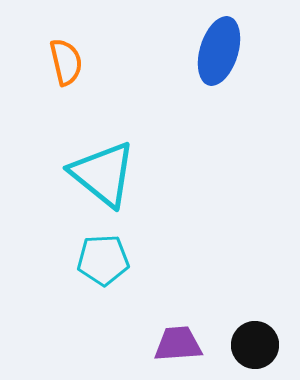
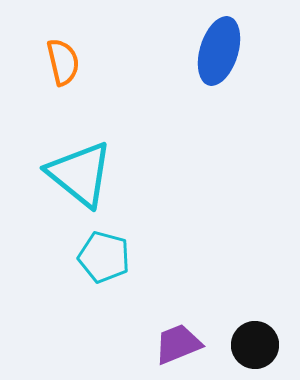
orange semicircle: moved 3 px left
cyan triangle: moved 23 px left
cyan pentagon: moved 1 px right, 3 px up; rotated 18 degrees clockwise
purple trapezoid: rotated 18 degrees counterclockwise
